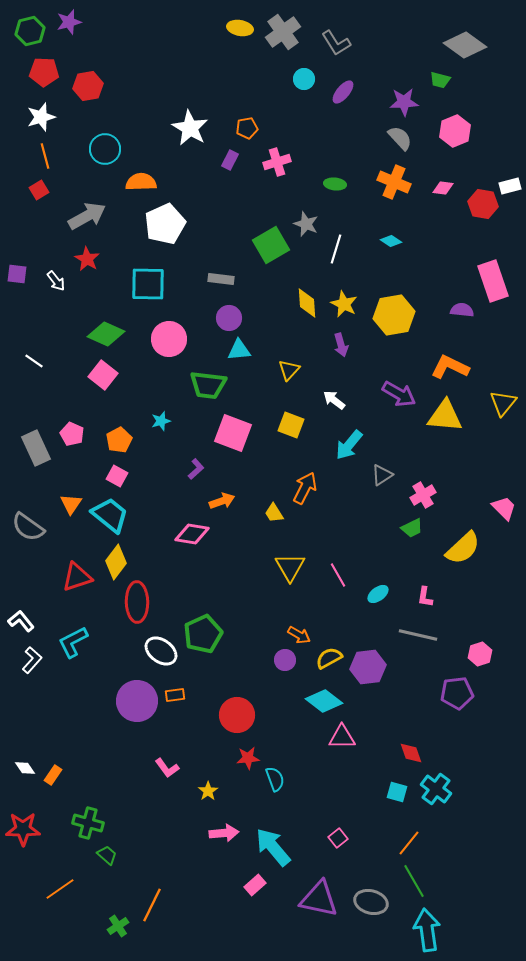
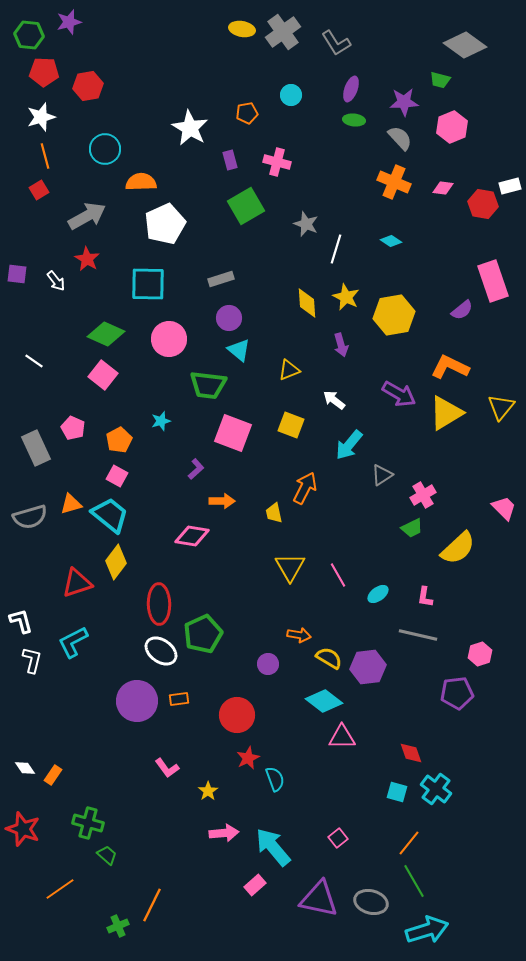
yellow ellipse at (240, 28): moved 2 px right, 1 px down
green hexagon at (30, 31): moved 1 px left, 4 px down; rotated 20 degrees clockwise
cyan circle at (304, 79): moved 13 px left, 16 px down
purple ellipse at (343, 92): moved 8 px right, 3 px up; rotated 20 degrees counterclockwise
orange pentagon at (247, 128): moved 15 px up
pink hexagon at (455, 131): moved 3 px left, 4 px up
purple rectangle at (230, 160): rotated 42 degrees counterclockwise
pink cross at (277, 162): rotated 32 degrees clockwise
green ellipse at (335, 184): moved 19 px right, 64 px up
green square at (271, 245): moved 25 px left, 39 px up
gray rectangle at (221, 279): rotated 25 degrees counterclockwise
yellow star at (344, 304): moved 2 px right, 7 px up
purple semicircle at (462, 310): rotated 135 degrees clockwise
cyan triangle at (239, 350): rotated 45 degrees clockwise
yellow triangle at (289, 370): rotated 25 degrees clockwise
yellow triangle at (503, 403): moved 2 px left, 4 px down
yellow triangle at (445, 416): moved 1 px right, 3 px up; rotated 36 degrees counterclockwise
pink pentagon at (72, 434): moved 1 px right, 6 px up
orange arrow at (222, 501): rotated 20 degrees clockwise
orange triangle at (71, 504): rotated 40 degrees clockwise
yellow trapezoid at (274, 513): rotated 20 degrees clockwise
gray semicircle at (28, 527): moved 2 px right, 10 px up; rotated 52 degrees counterclockwise
pink diamond at (192, 534): moved 2 px down
yellow semicircle at (463, 548): moved 5 px left
red triangle at (77, 577): moved 6 px down
red ellipse at (137, 602): moved 22 px right, 2 px down
white L-shape at (21, 621): rotated 24 degrees clockwise
orange arrow at (299, 635): rotated 20 degrees counterclockwise
yellow semicircle at (329, 658): rotated 60 degrees clockwise
white L-shape at (32, 660): rotated 28 degrees counterclockwise
purple circle at (285, 660): moved 17 px left, 4 px down
orange rectangle at (175, 695): moved 4 px right, 4 px down
red star at (248, 758): rotated 20 degrees counterclockwise
red star at (23, 829): rotated 20 degrees clockwise
green cross at (118, 926): rotated 10 degrees clockwise
cyan arrow at (427, 930): rotated 81 degrees clockwise
